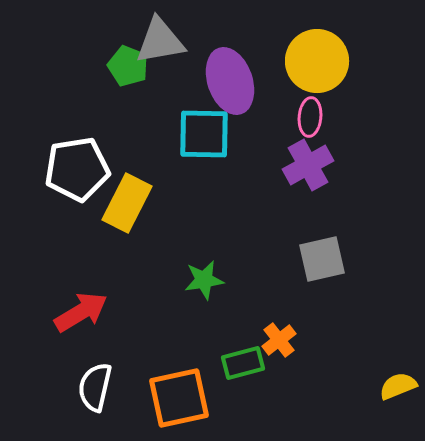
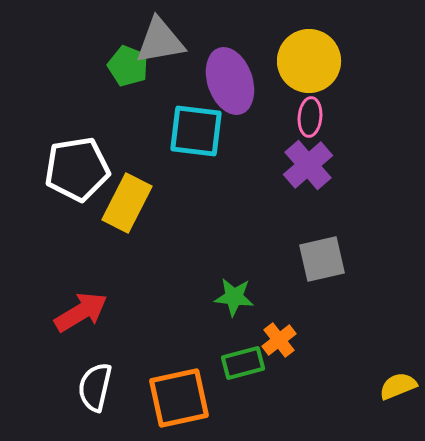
yellow circle: moved 8 px left
cyan square: moved 8 px left, 3 px up; rotated 6 degrees clockwise
purple cross: rotated 12 degrees counterclockwise
green star: moved 30 px right, 17 px down; rotated 15 degrees clockwise
